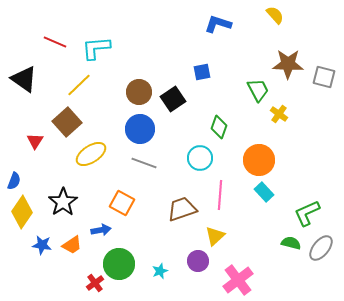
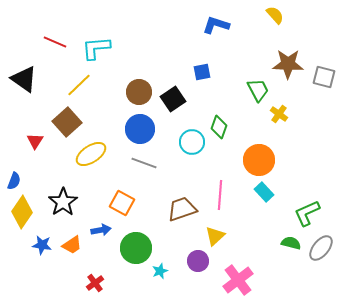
blue L-shape: moved 2 px left, 1 px down
cyan circle: moved 8 px left, 16 px up
green circle: moved 17 px right, 16 px up
